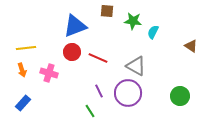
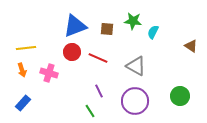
brown square: moved 18 px down
purple circle: moved 7 px right, 8 px down
